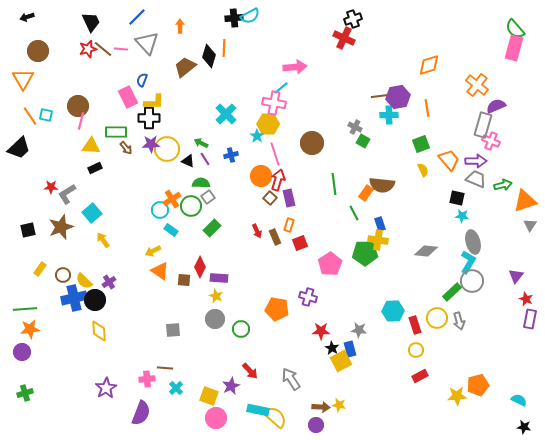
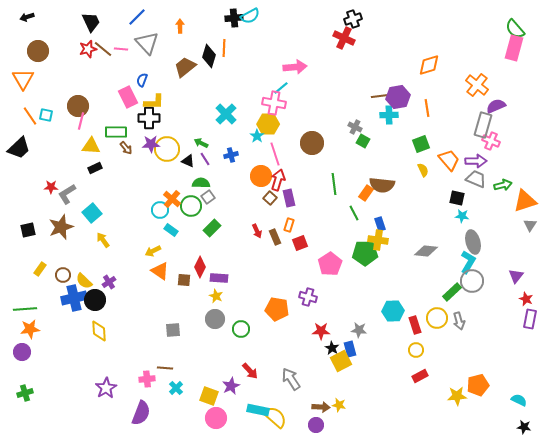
orange cross at (172, 199): rotated 18 degrees counterclockwise
